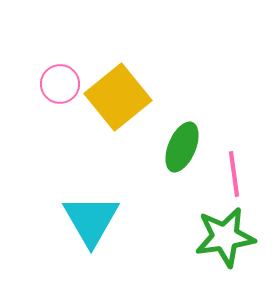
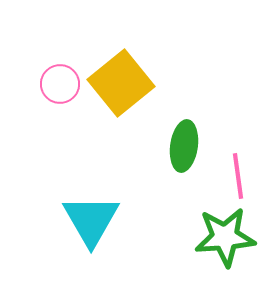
yellow square: moved 3 px right, 14 px up
green ellipse: moved 2 px right, 1 px up; rotated 15 degrees counterclockwise
pink line: moved 4 px right, 2 px down
green star: rotated 4 degrees clockwise
